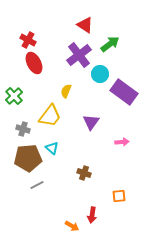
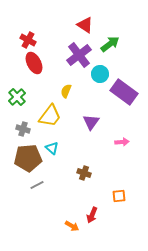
green cross: moved 3 px right, 1 px down
red arrow: rotated 14 degrees clockwise
